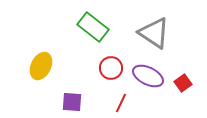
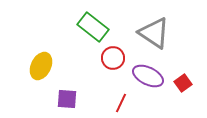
red circle: moved 2 px right, 10 px up
purple square: moved 5 px left, 3 px up
